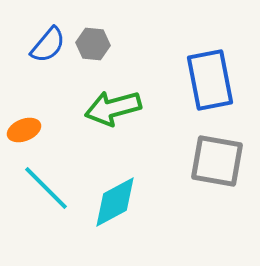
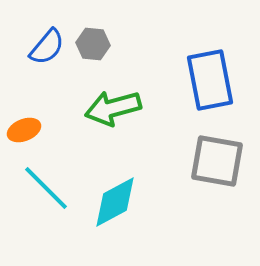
blue semicircle: moved 1 px left, 2 px down
